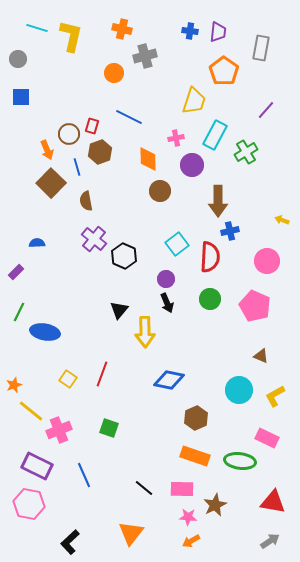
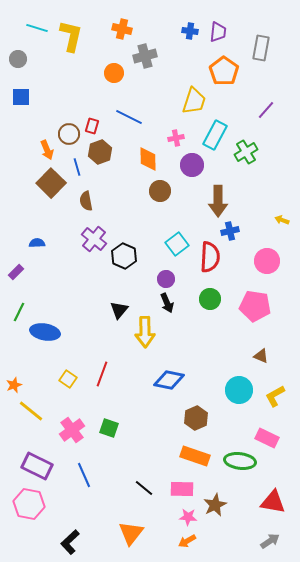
pink pentagon at (255, 306): rotated 16 degrees counterclockwise
pink cross at (59, 430): moved 13 px right; rotated 15 degrees counterclockwise
orange arrow at (191, 541): moved 4 px left
